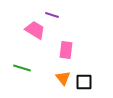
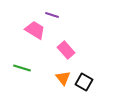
pink rectangle: rotated 48 degrees counterclockwise
black square: rotated 30 degrees clockwise
